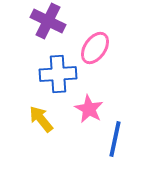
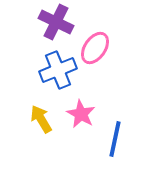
purple cross: moved 8 px right, 1 px down
blue cross: moved 4 px up; rotated 18 degrees counterclockwise
pink star: moved 8 px left, 5 px down
yellow arrow: rotated 8 degrees clockwise
